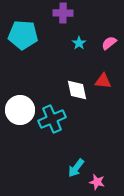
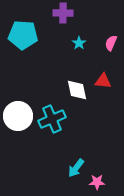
pink semicircle: moved 2 px right; rotated 28 degrees counterclockwise
white circle: moved 2 px left, 6 px down
pink star: rotated 14 degrees counterclockwise
